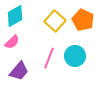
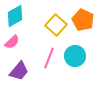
yellow square: moved 1 px right, 4 px down
